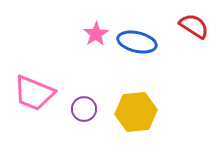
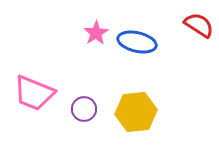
red semicircle: moved 5 px right, 1 px up
pink star: moved 1 px up
